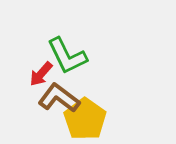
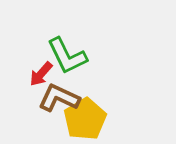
brown L-shape: rotated 12 degrees counterclockwise
yellow pentagon: rotated 6 degrees clockwise
